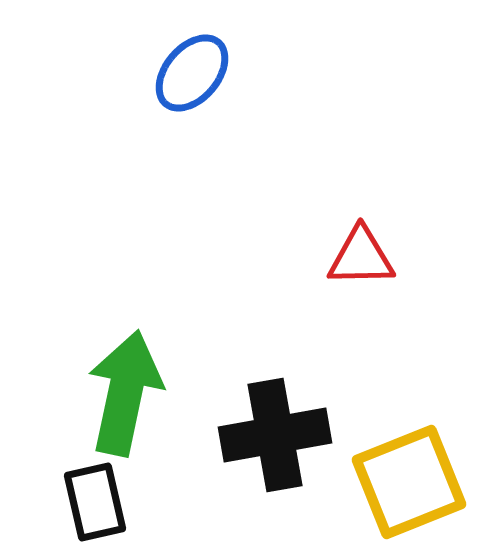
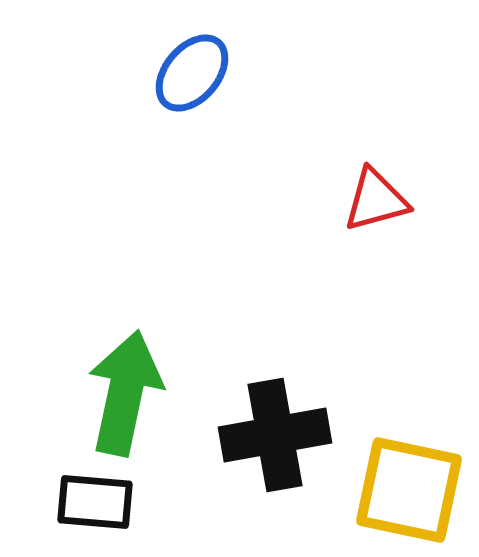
red triangle: moved 15 px right, 57 px up; rotated 14 degrees counterclockwise
yellow square: moved 8 px down; rotated 34 degrees clockwise
black rectangle: rotated 72 degrees counterclockwise
